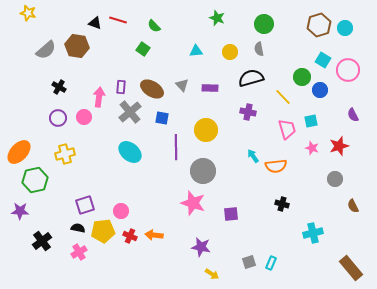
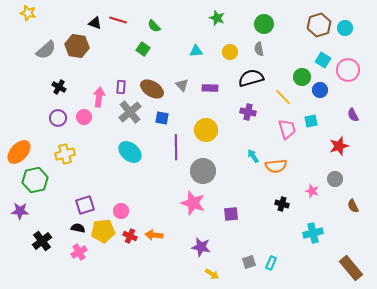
pink star at (312, 148): moved 43 px down
